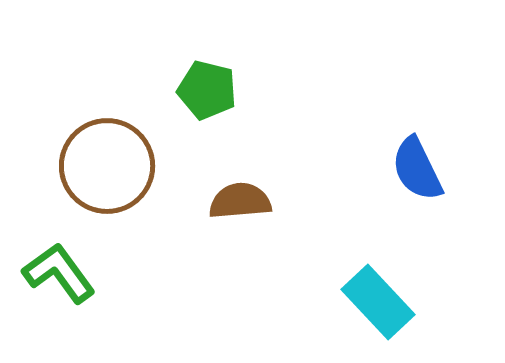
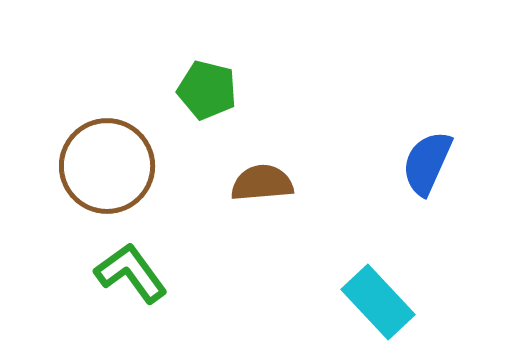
blue semicircle: moved 10 px right, 6 px up; rotated 50 degrees clockwise
brown semicircle: moved 22 px right, 18 px up
green L-shape: moved 72 px right
